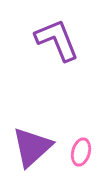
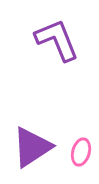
purple triangle: rotated 9 degrees clockwise
